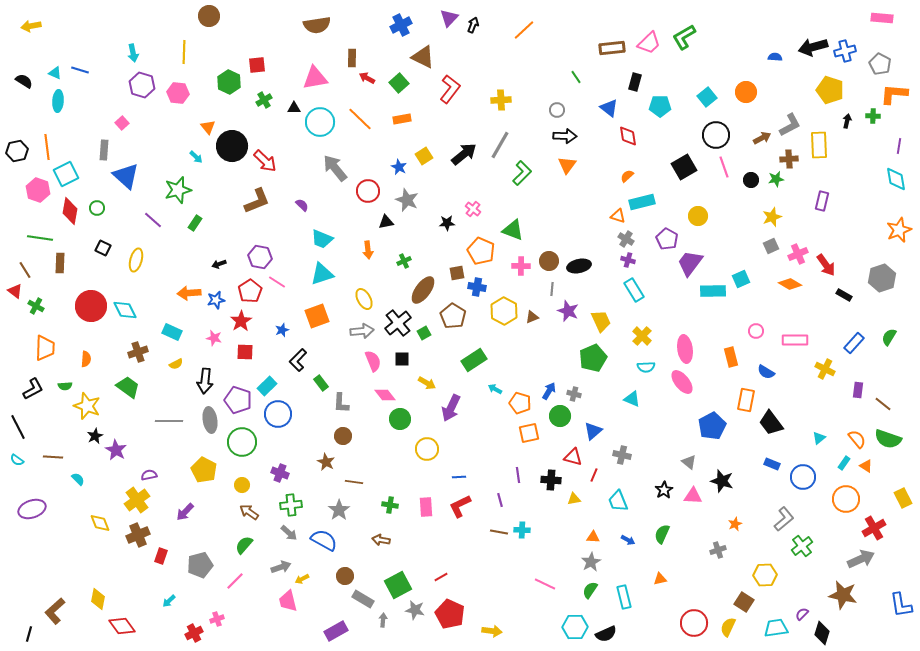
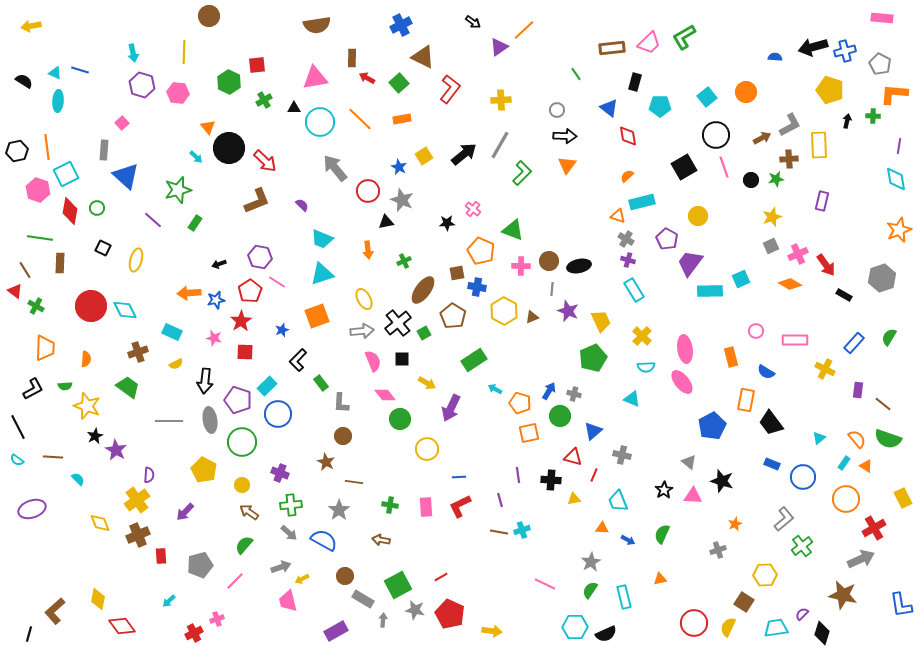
purple triangle at (449, 18): moved 50 px right, 29 px down; rotated 12 degrees clockwise
black arrow at (473, 25): moved 3 px up; rotated 105 degrees clockwise
green line at (576, 77): moved 3 px up
black circle at (232, 146): moved 3 px left, 2 px down
gray star at (407, 200): moved 5 px left
cyan rectangle at (713, 291): moved 3 px left
purple semicircle at (149, 475): rotated 105 degrees clockwise
cyan cross at (522, 530): rotated 21 degrees counterclockwise
orange triangle at (593, 537): moved 9 px right, 9 px up
red rectangle at (161, 556): rotated 21 degrees counterclockwise
